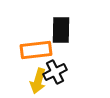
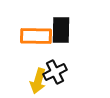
orange rectangle: moved 14 px up; rotated 8 degrees clockwise
